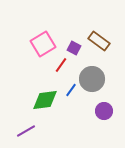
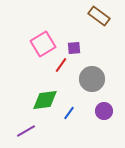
brown rectangle: moved 25 px up
purple square: rotated 32 degrees counterclockwise
blue line: moved 2 px left, 23 px down
